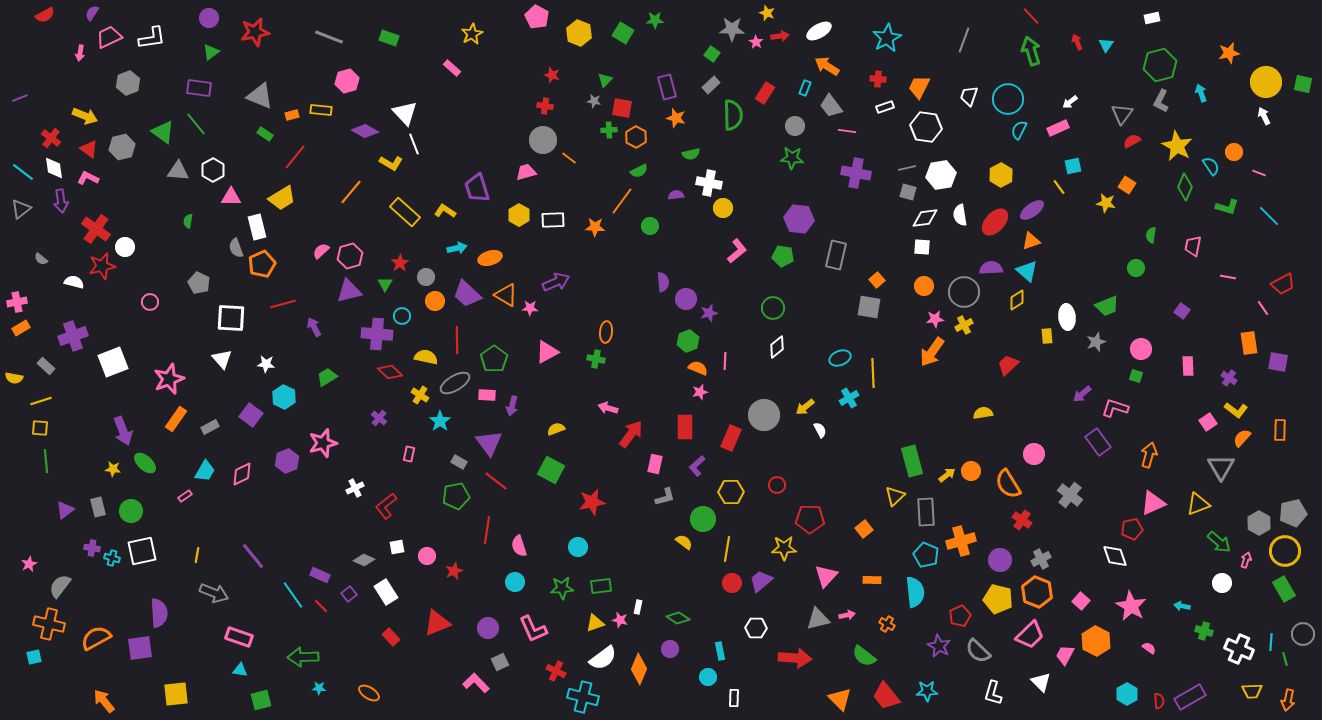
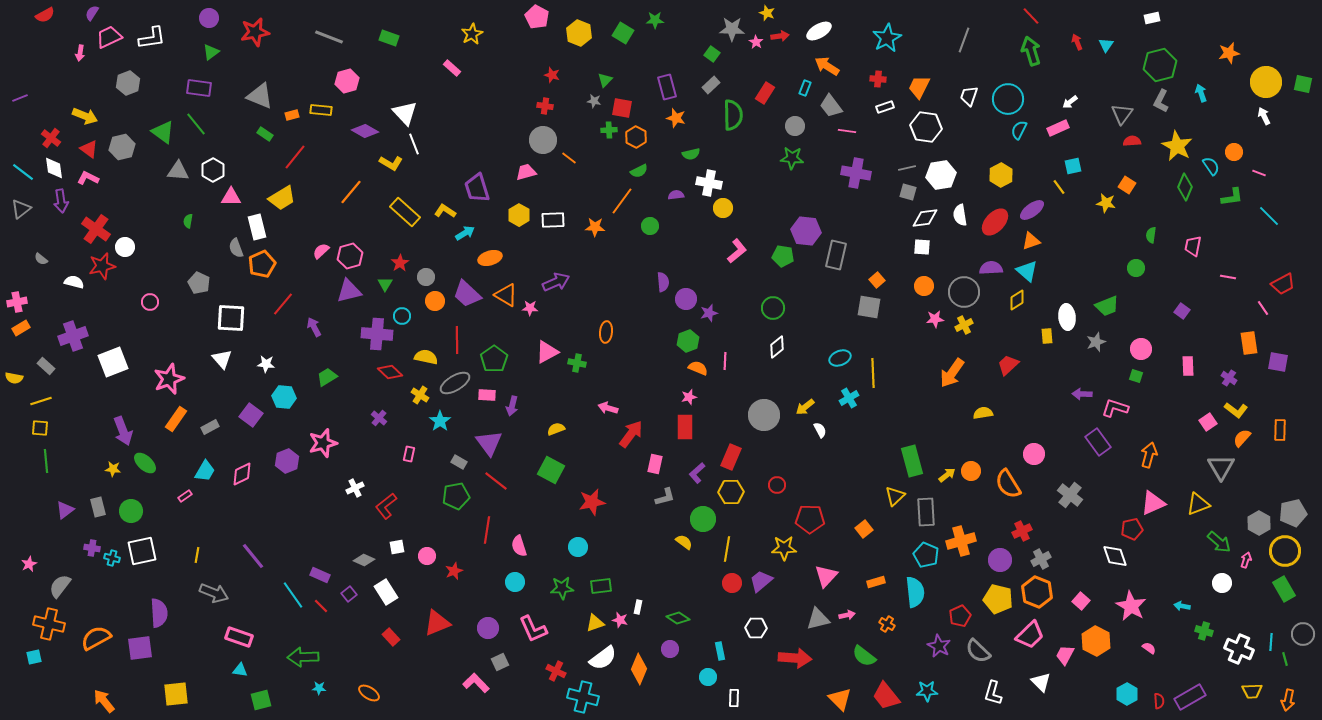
red semicircle at (1132, 141): rotated 24 degrees clockwise
green L-shape at (1227, 207): moved 5 px right, 10 px up; rotated 25 degrees counterclockwise
purple hexagon at (799, 219): moved 7 px right, 12 px down
cyan arrow at (457, 248): moved 8 px right, 15 px up; rotated 18 degrees counterclockwise
red line at (283, 304): rotated 35 degrees counterclockwise
orange arrow at (932, 352): moved 20 px right, 21 px down
green cross at (596, 359): moved 19 px left, 4 px down
pink star at (700, 392): moved 11 px left, 5 px down
purple arrow at (1082, 394): rotated 42 degrees clockwise
cyan hexagon at (284, 397): rotated 20 degrees counterclockwise
red rectangle at (731, 438): moved 19 px down
purple L-shape at (697, 466): moved 7 px down
red cross at (1022, 520): moved 11 px down; rotated 30 degrees clockwise
orange rectangle at (872, 580): moved 4 px right, 2 px down; rotated 18 degrees counterclockwise
